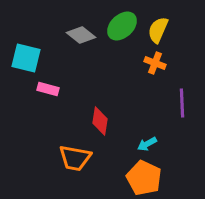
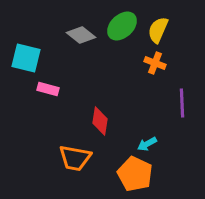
orange pentagon: moved 9 px left, 4 px up
